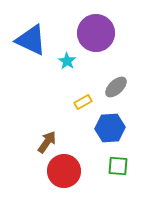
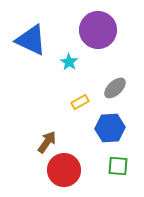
purple circle: moved 2 px right, 3 px up
cyan star: moved 2 px right, 1 px down
gray ellipse: moved 1 px left, 1 px down
yellow rectangle: moved 3 px left
red circle: moved 1 px up
